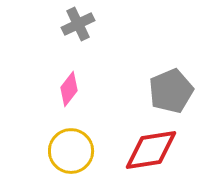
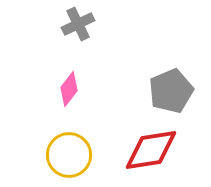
yellow circle: moved 2 px left, 4 px down
